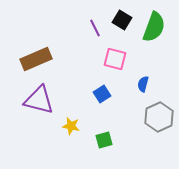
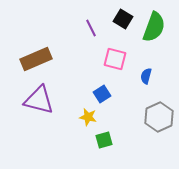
black square: moved 1 px right, 1 px up
purple line: moved 4 px left
blue semicircle: moved 3 px right, 8 px up
yellow star: moved 17 px right, 9 px up
